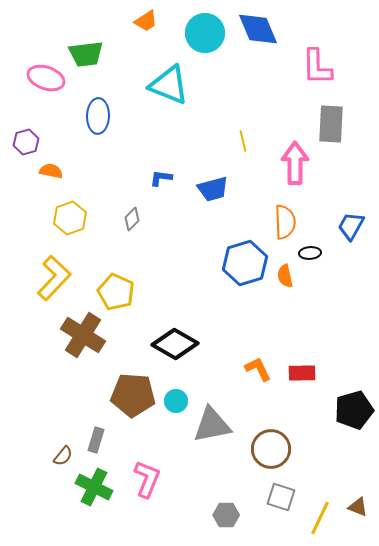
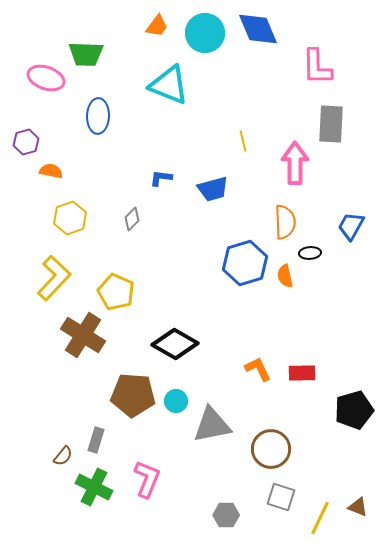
orange trapezoid at (146, 21): moved 11 px right, 5 px down; rotated 20 degrees counterclockwise
green trapezoid at (86, 54): rotated 9 degrees clockwise
